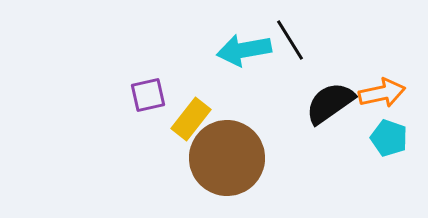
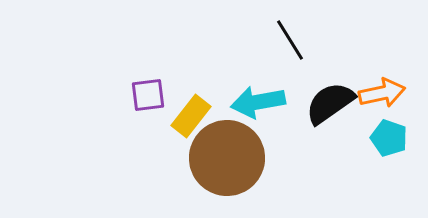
cyan arrow: moved 14 px right, 52 px down
purple square: rotated 6 degrees clockwise
yellow rectangle: moved 3 px up
